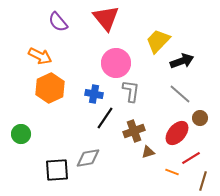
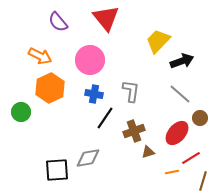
pink circle: moved 26 px left, 3 px up
green circle: moved 22 px up
orange line: rotated 32 degrees counterclockwise
